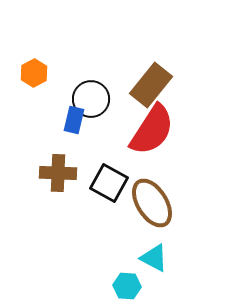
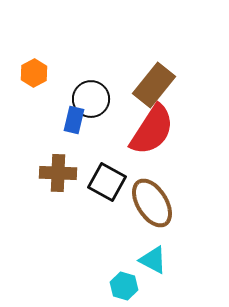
brown rectangle: moved 3 px right
black square: moved 2 px left, 1 px up
cyan triangle: moved 1 px left, 2 px down
cyan hexagon: moved 3 px left; rotated 12 degrees clockwise
